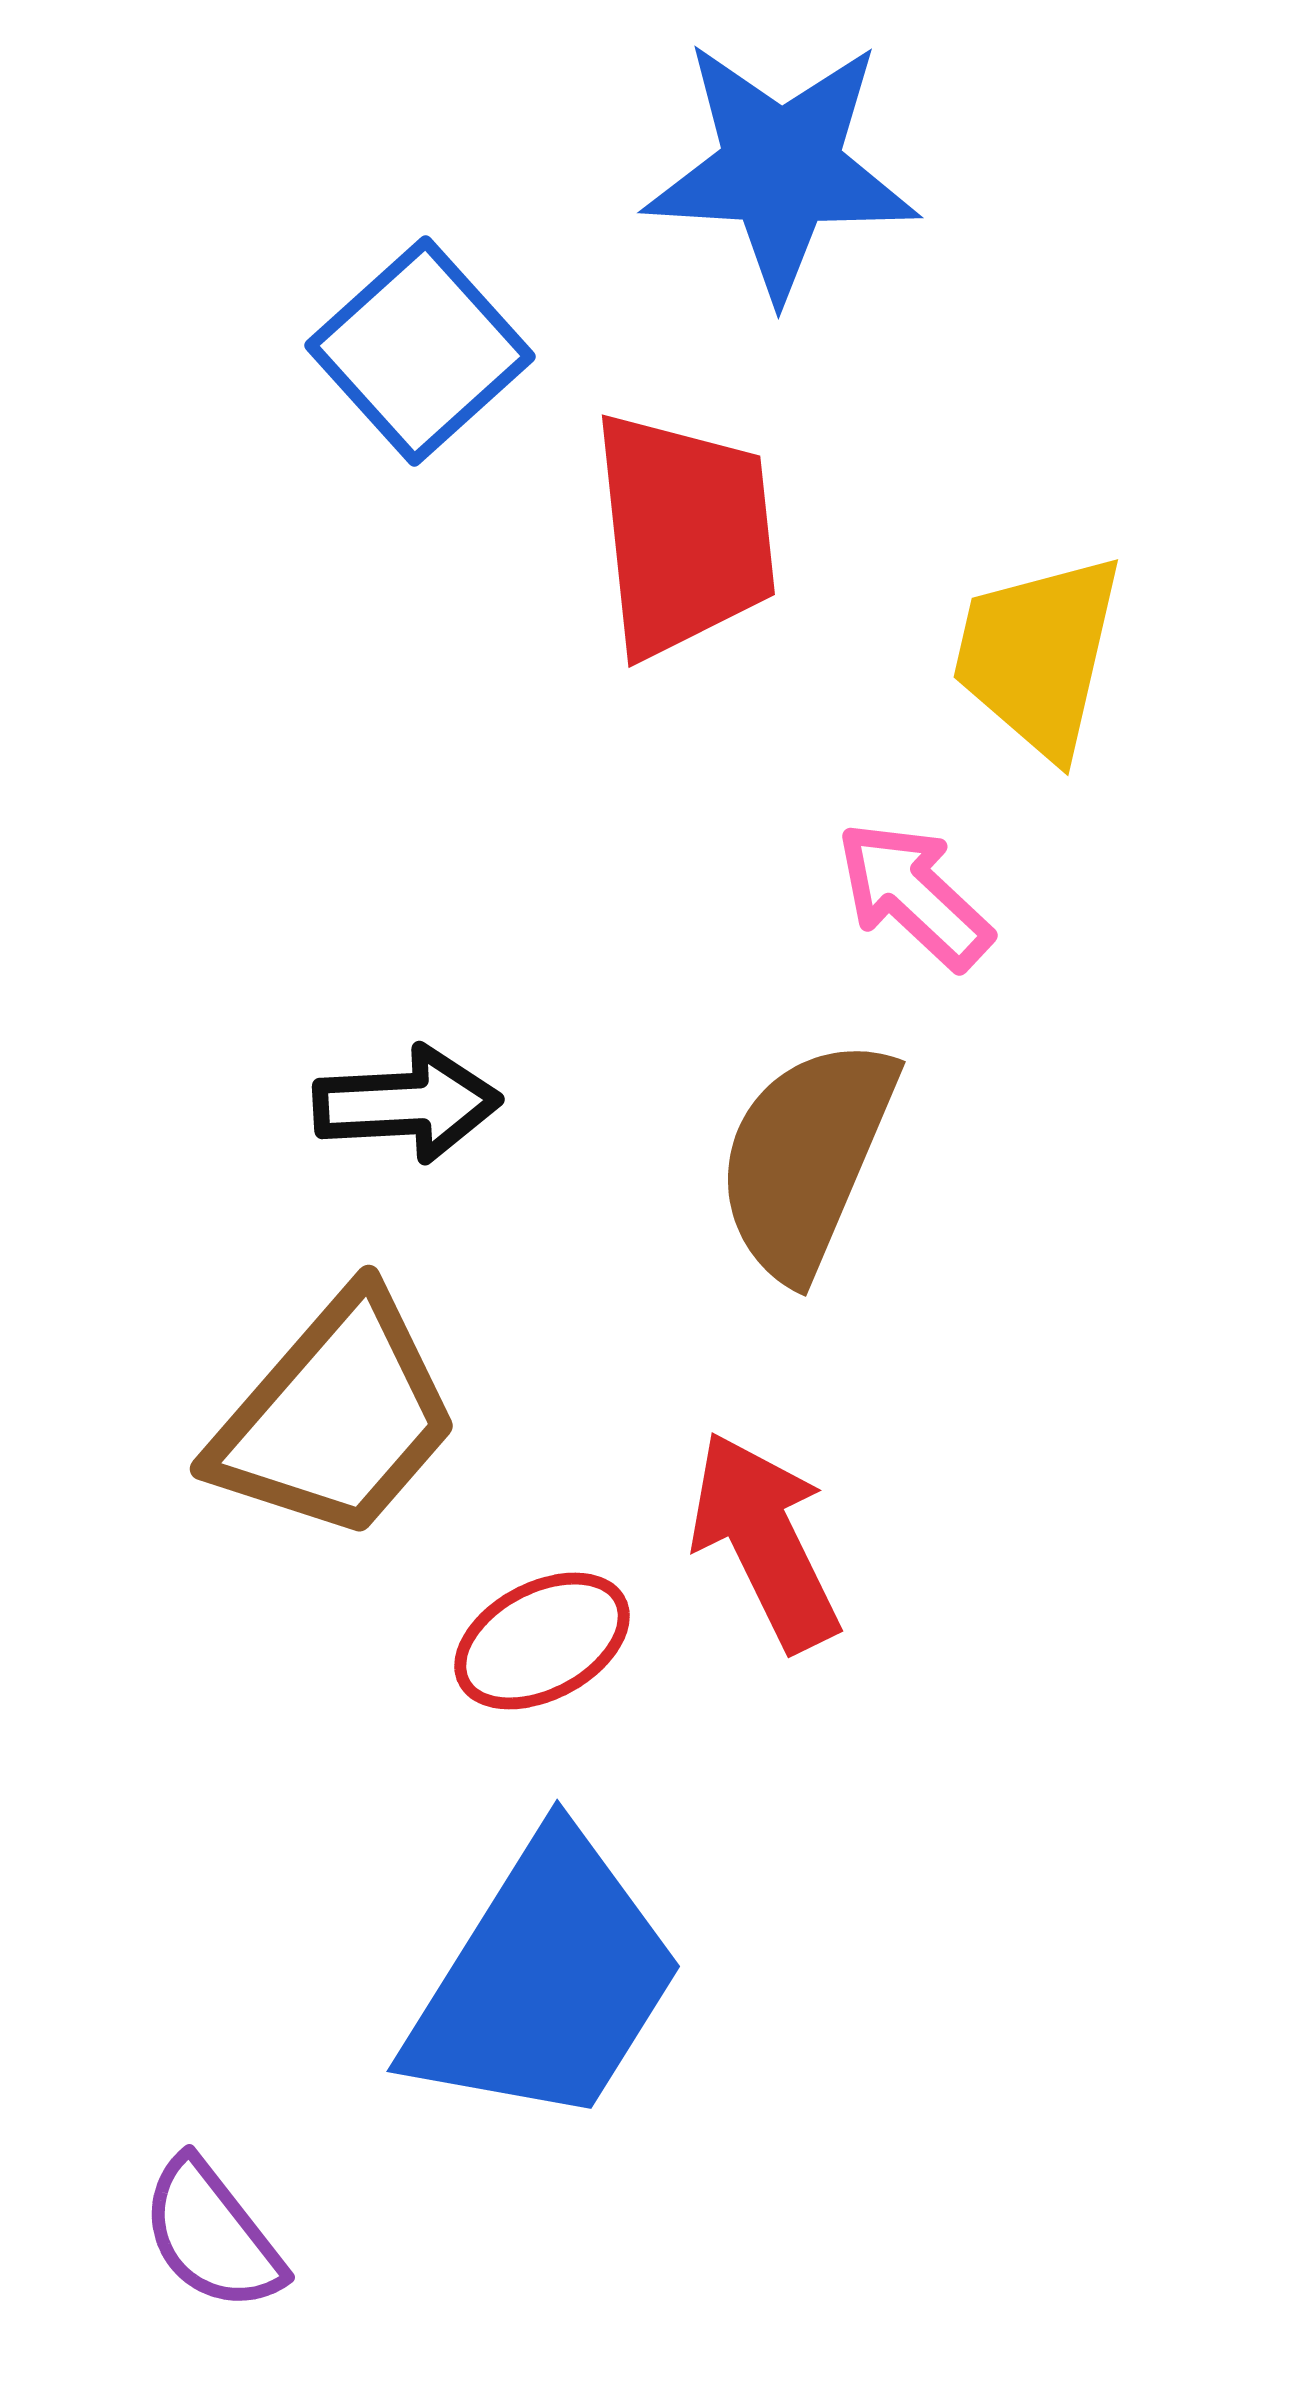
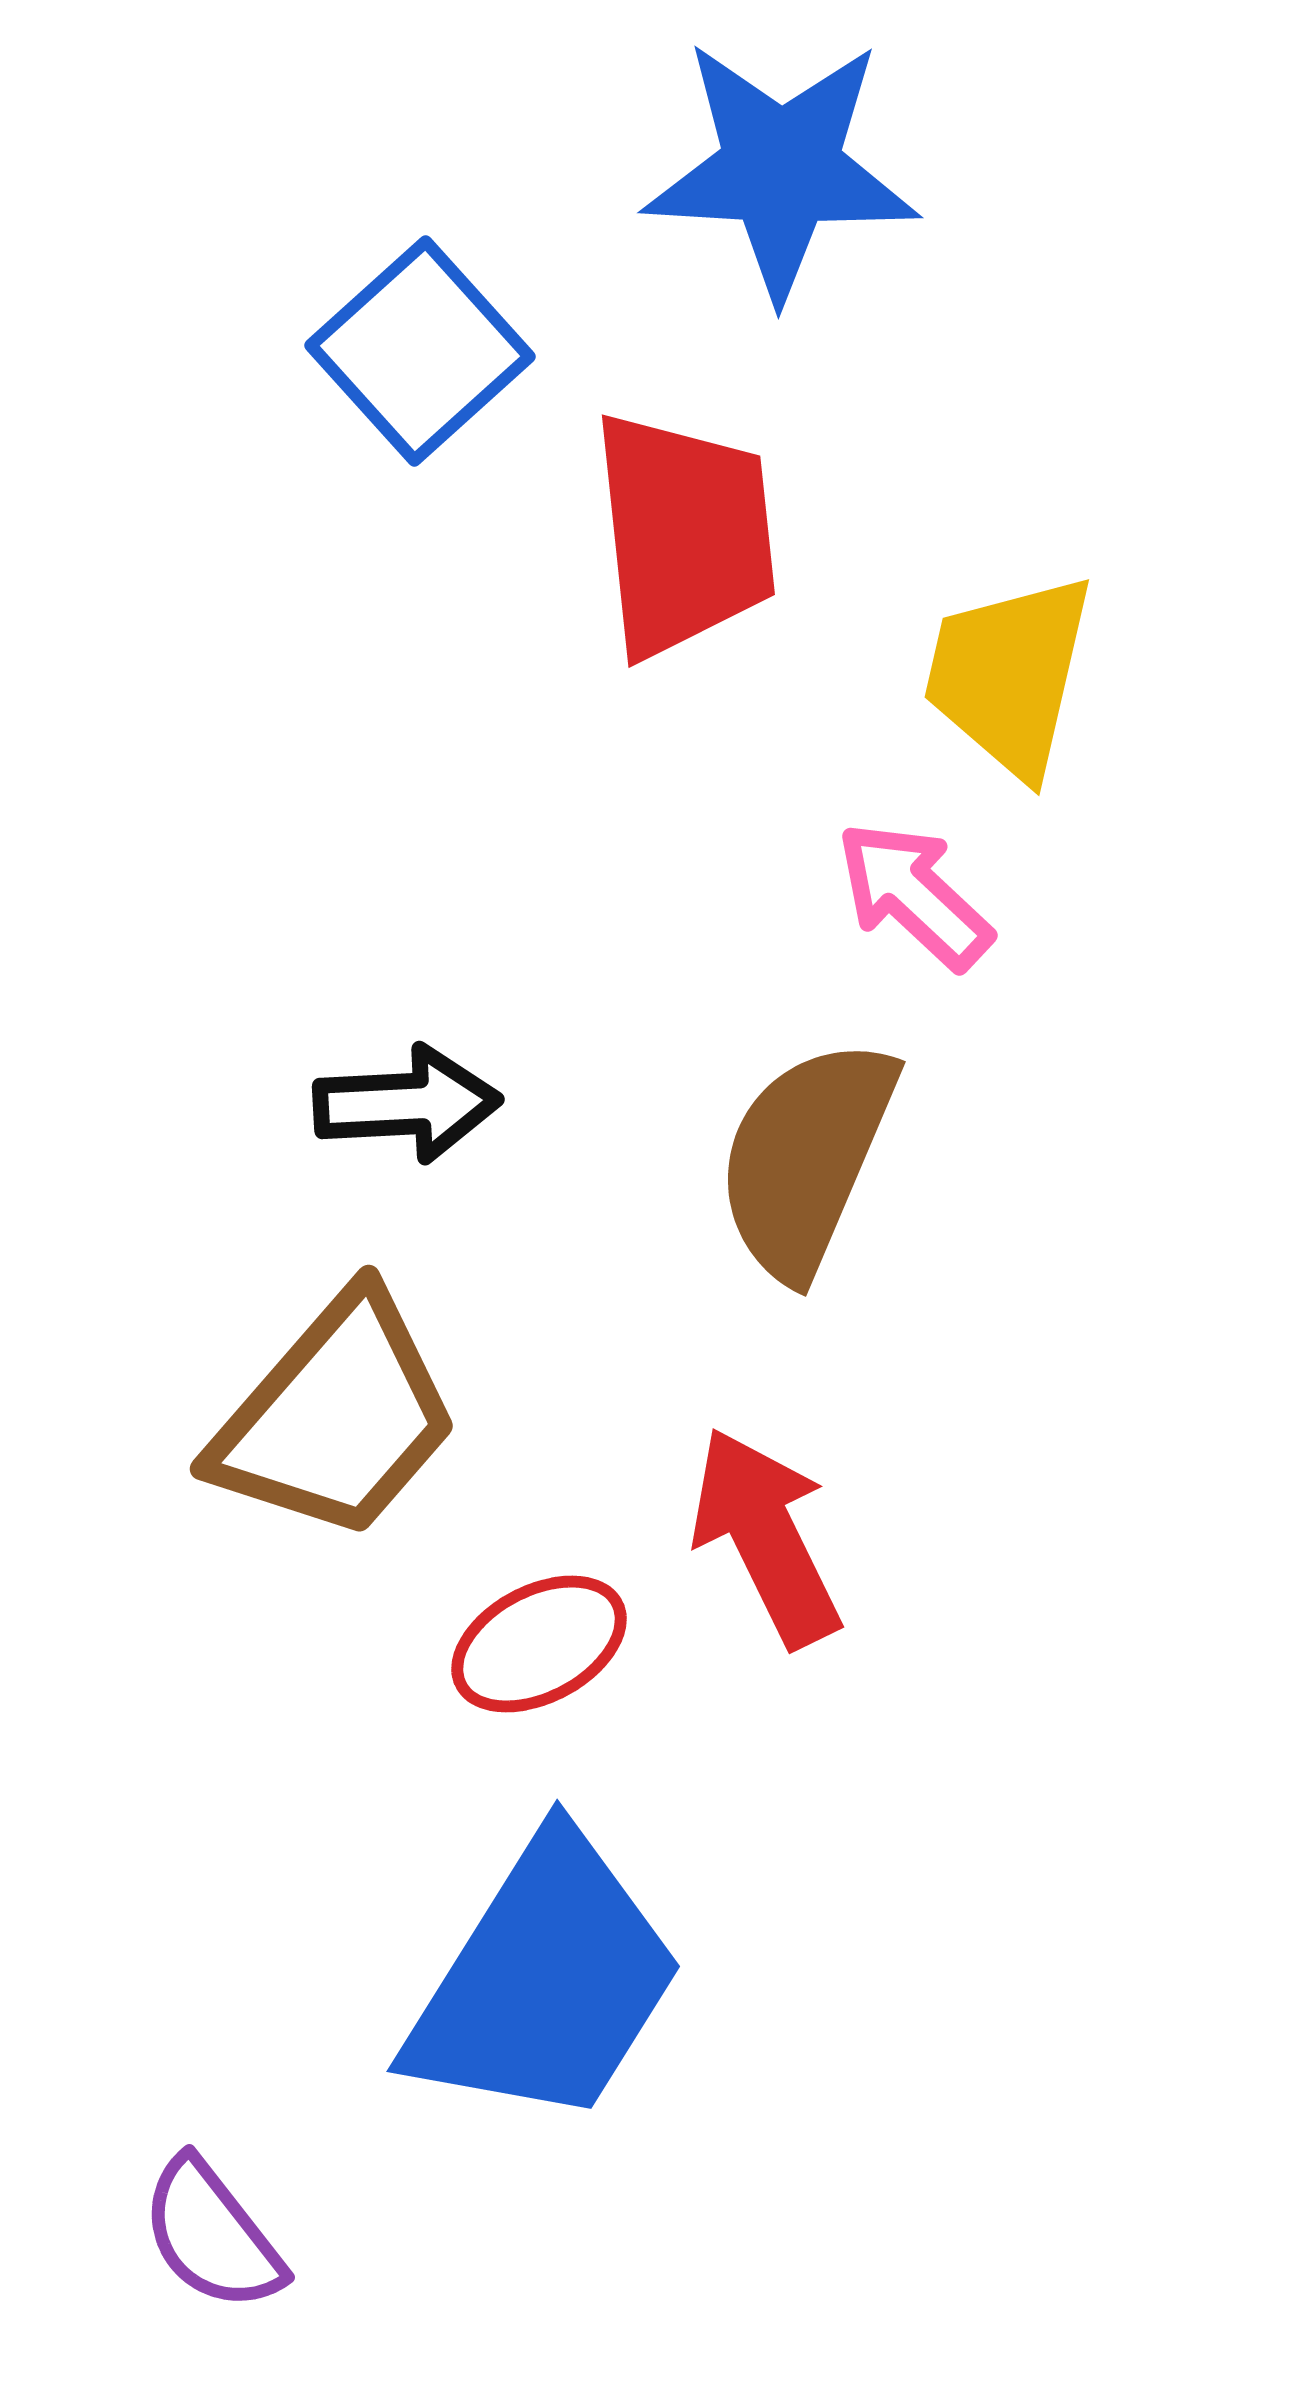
yellow trapezoid: moved 29 px left, 20 px down
red arrow: moved 1 px right, 4 px up
red ellipse: moved 3 px left, 3 px down
